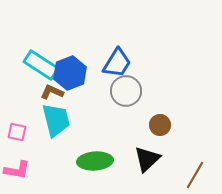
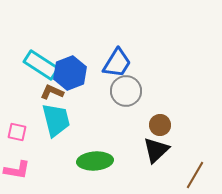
black triangle: moved 9 px right, 9 px up
